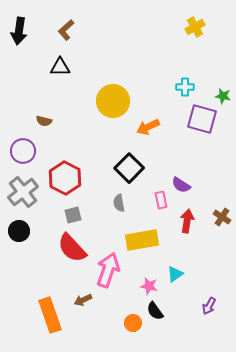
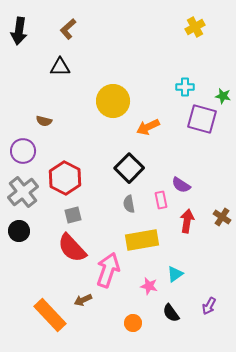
brown L-shape: moved 2 px right, 1 px up
gray semicircle: moved 10 px right, 1 px down
black semicircle: moved 16 px right, 2 px down
orange rectangle: rotated 24 degrees counterclockwise
